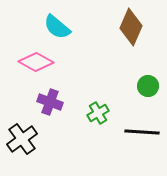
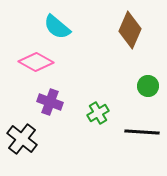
brown diamond: moved 1 px left, 3 px down
black cross: rotated 16 degrees counterclockwise
